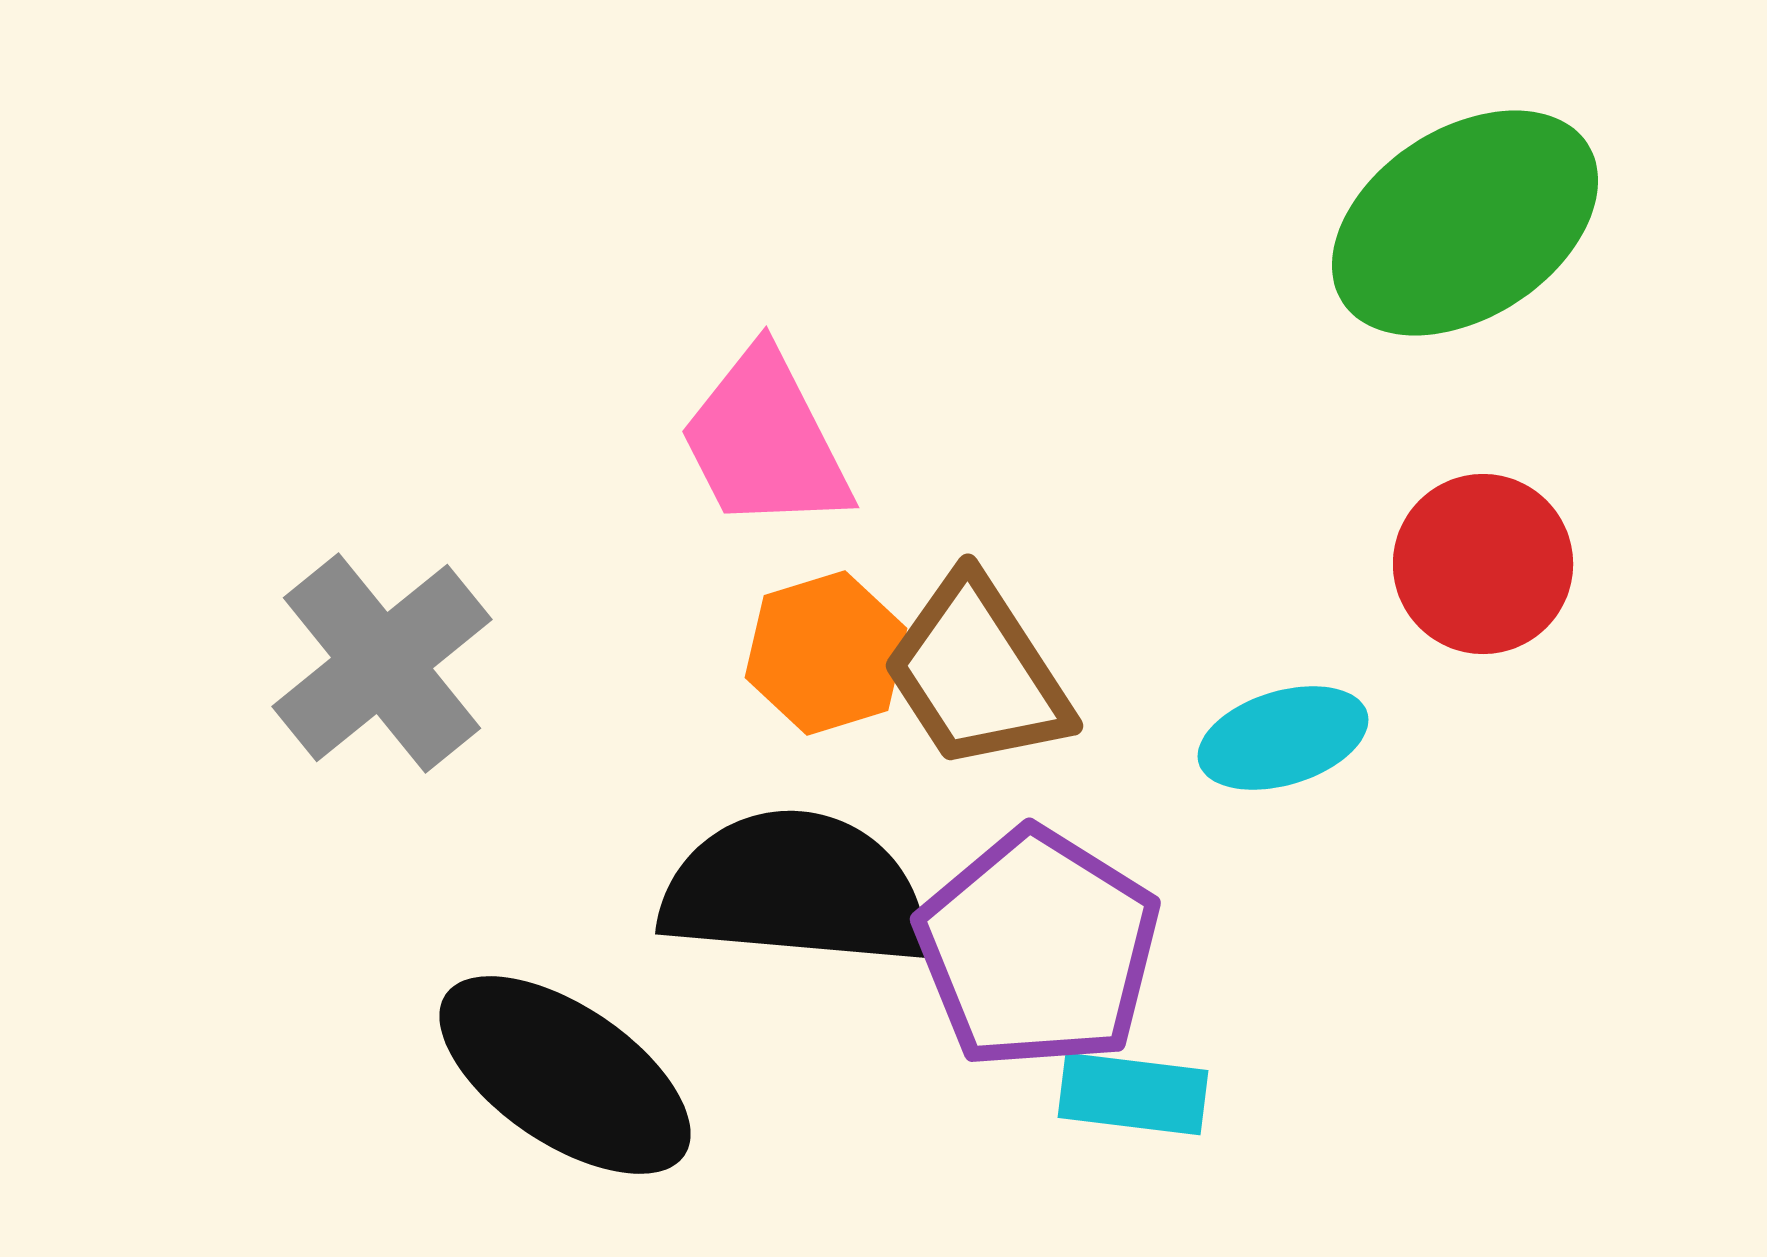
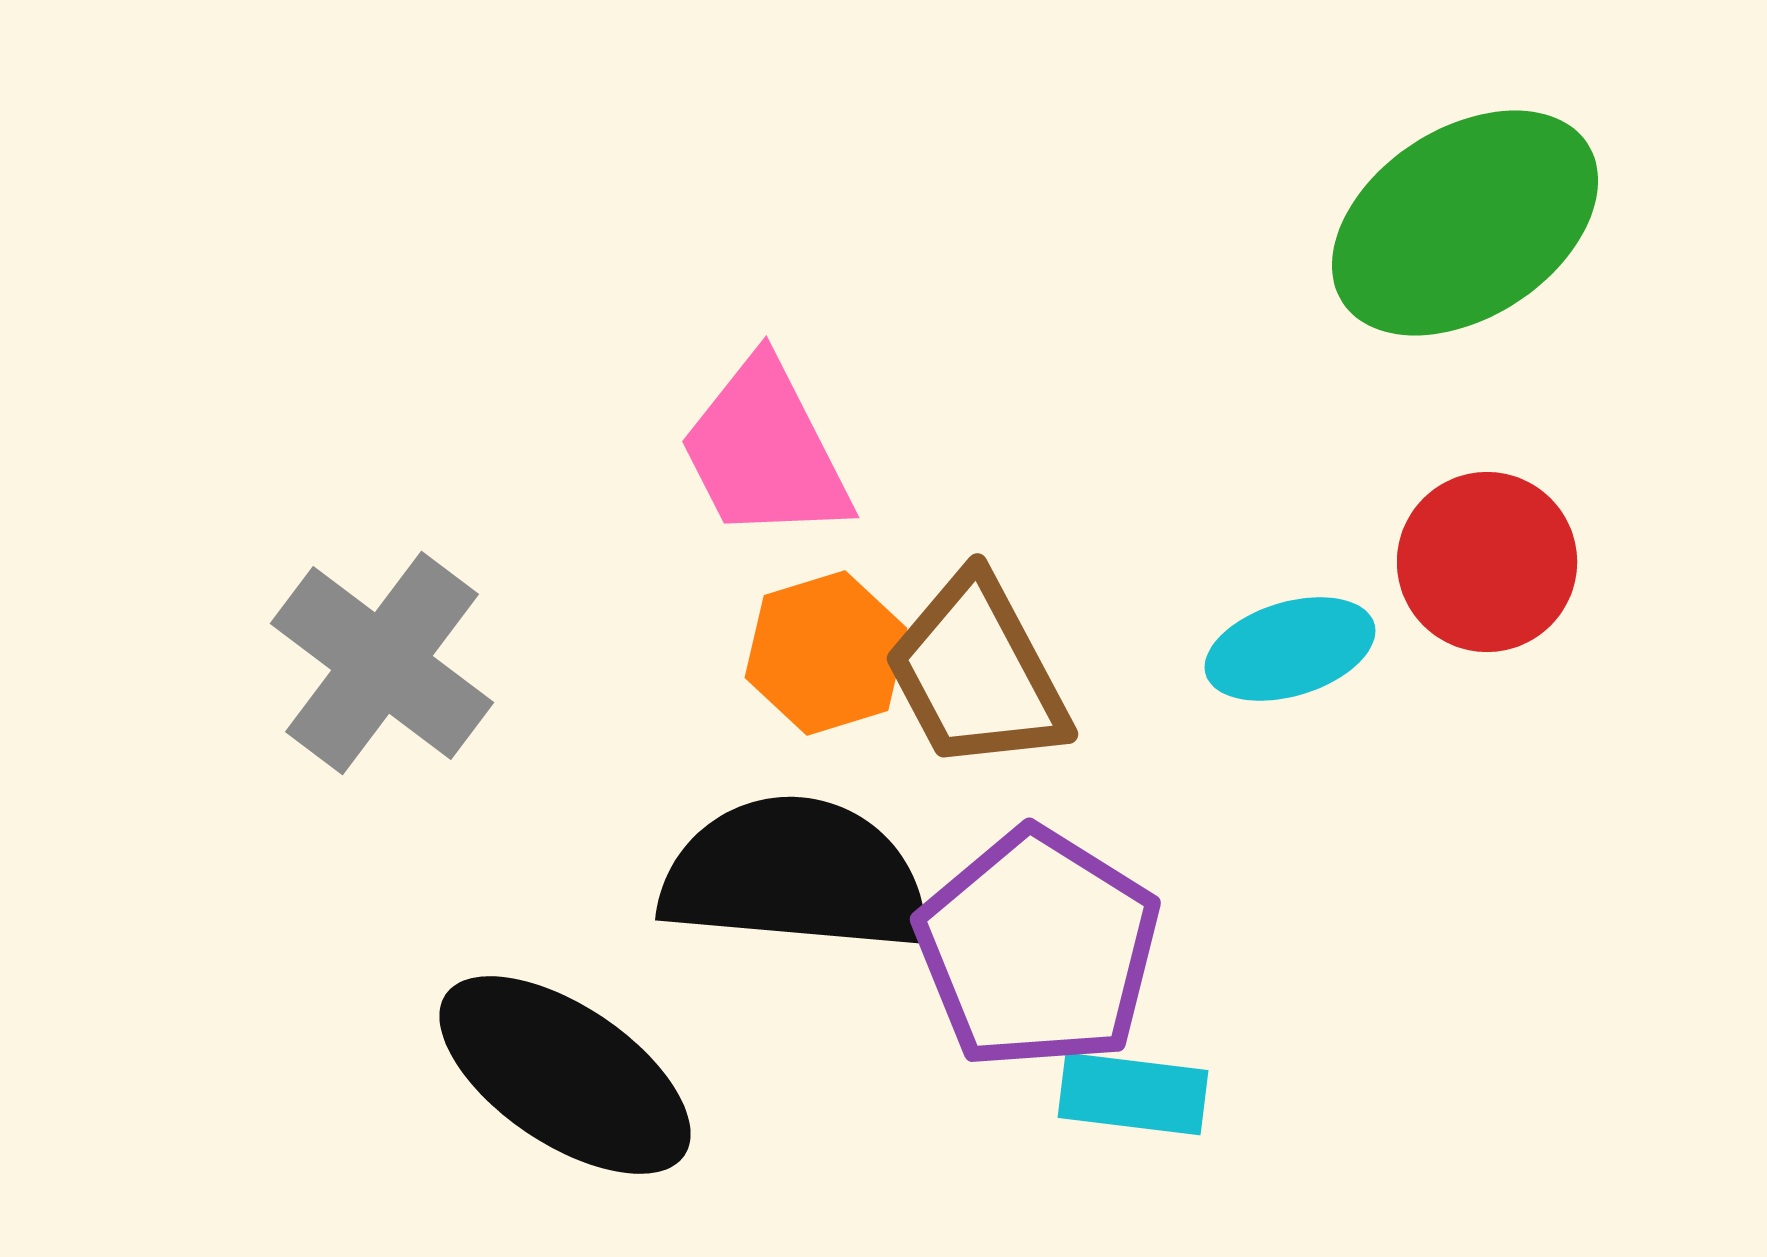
pink trapezoid: moved 10 px down
red circle: moved 4 px right, 2 px up
gray cross: rotated 14 degrees counterclockwise
brown trapezoid: rotated 5 degrees clockwise
cyan ellipse: moved 7 px right, 89 px up
black semicircle: moved 14 px up
